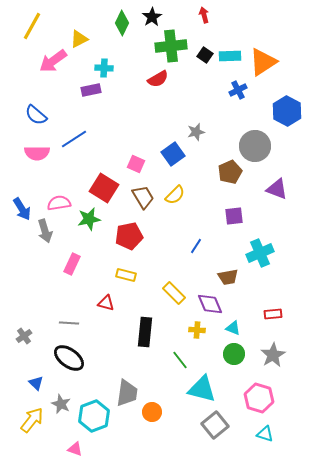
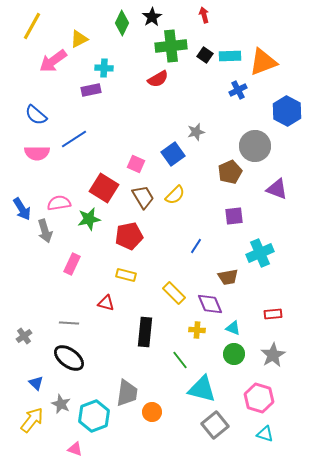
orange triangle at (263, 62): rotated 12 degrees clockwise
